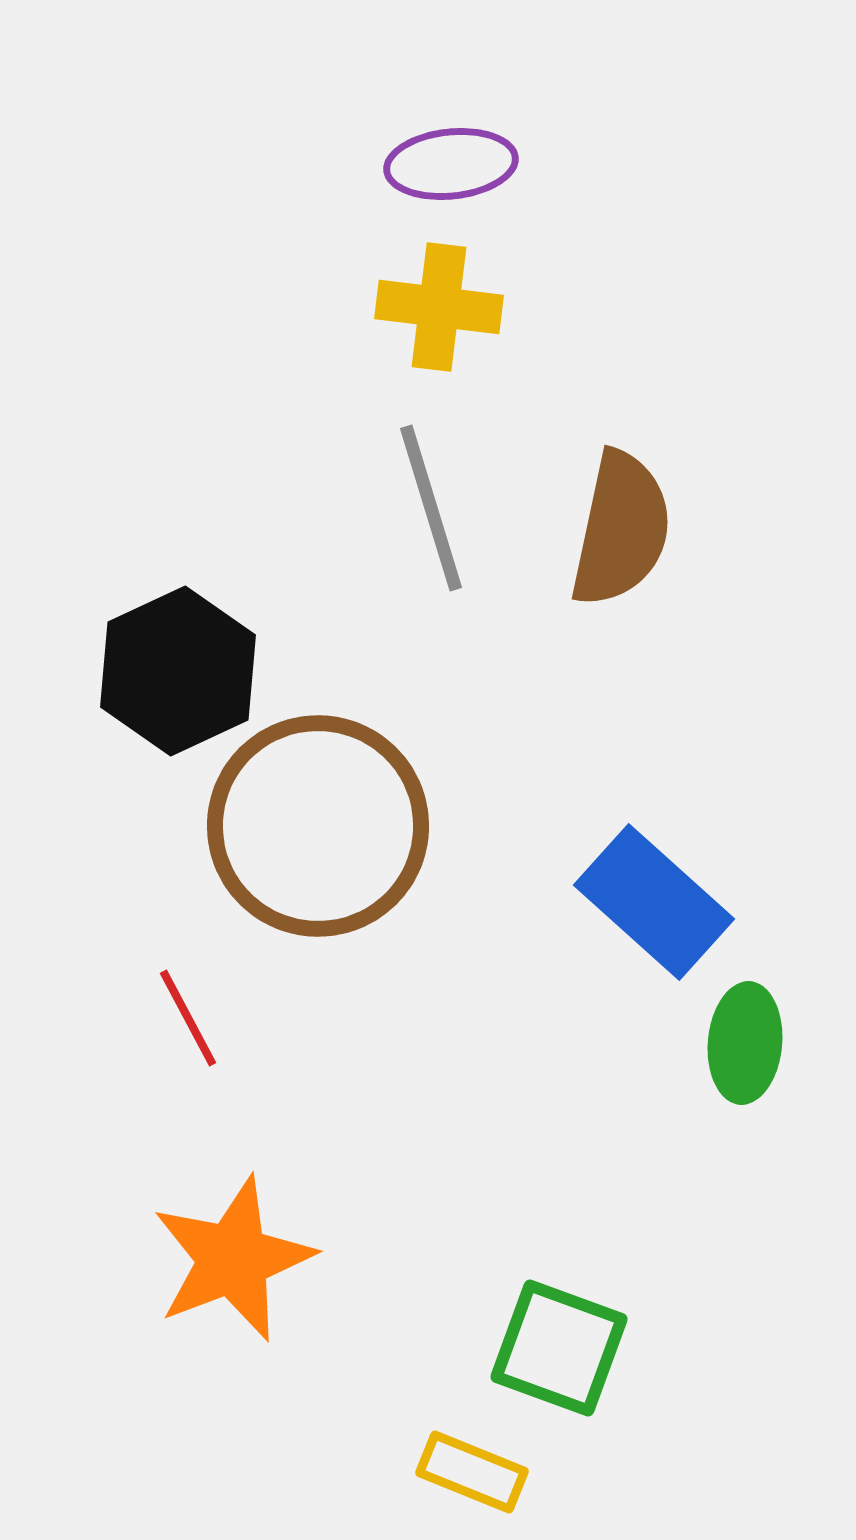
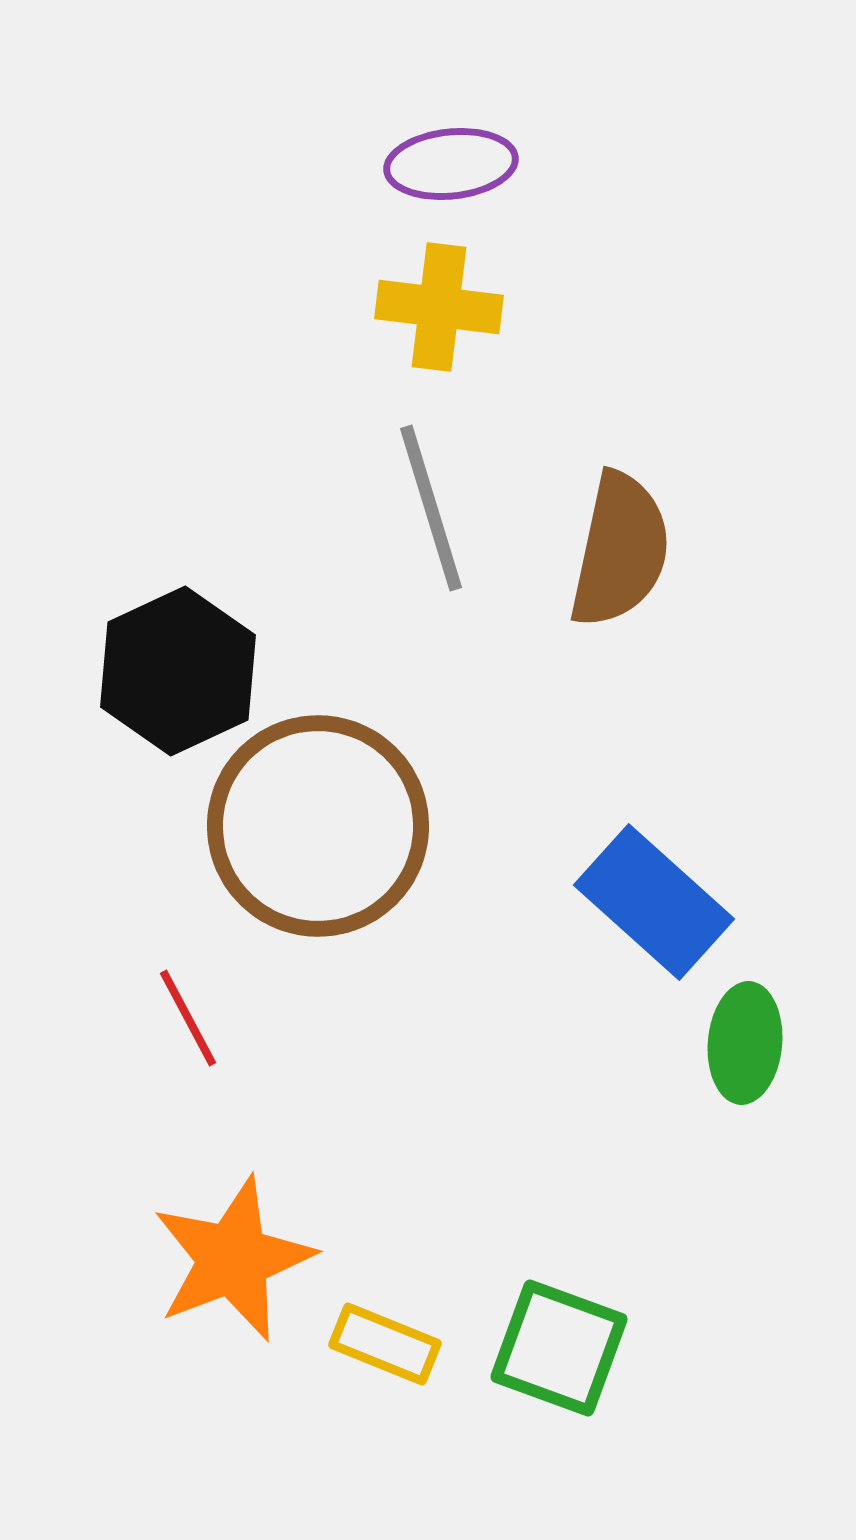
brown semicircle: moved 1 px left, 21 px down
yellow rectangle: moved 87 px left, 128 px up
